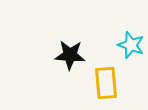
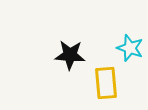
cyan star: moved 1 px left, 3 px down
